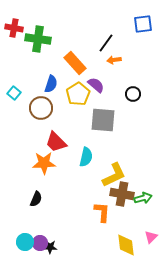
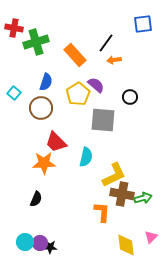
green cross: moved 2 px left, 3 px down; rotated 25 degrees counterclockwise
orange rectangle: moved 8 px up
blue semicircle: moved 5 px left, 2 px up
black circle: moved 3 px left, 3 px down
